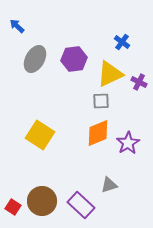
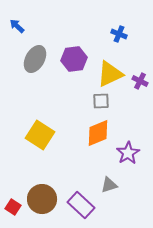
blue cross: moved 3 px left, 8 px up; rotated 14 degrees counterclockwise
purple cross: moved 1 px right, 1 px up
purple star: moved 10 px down
brown circle: moved 2 px up
